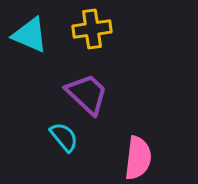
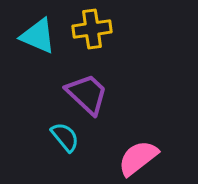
cyan triangle: moved 8 px right, 1 px down
cyan semicircle: moved 1 px right
pink semicircle: rotated 135 degrees counterclockwise
